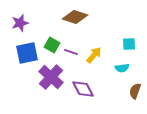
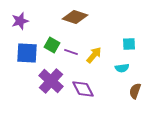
purple star: moved 2 px up
blue square: rotated 15 degrees clockwise
purple cross: moved 4 px down
